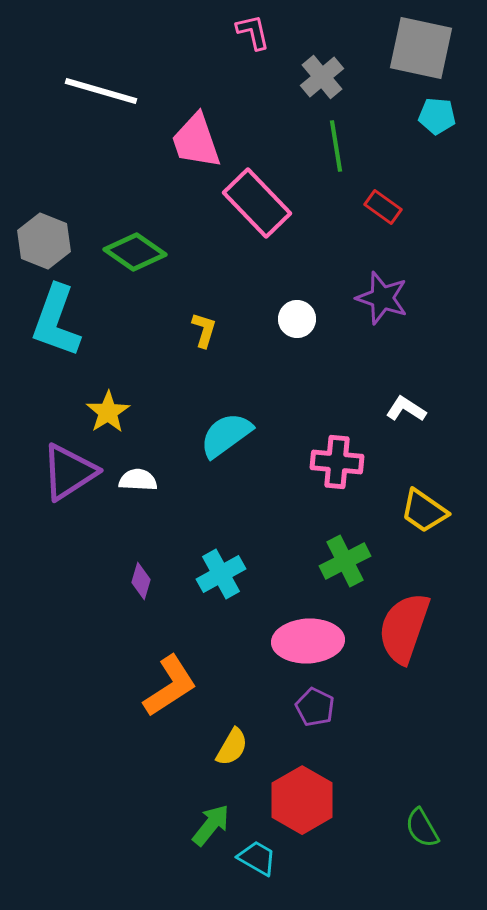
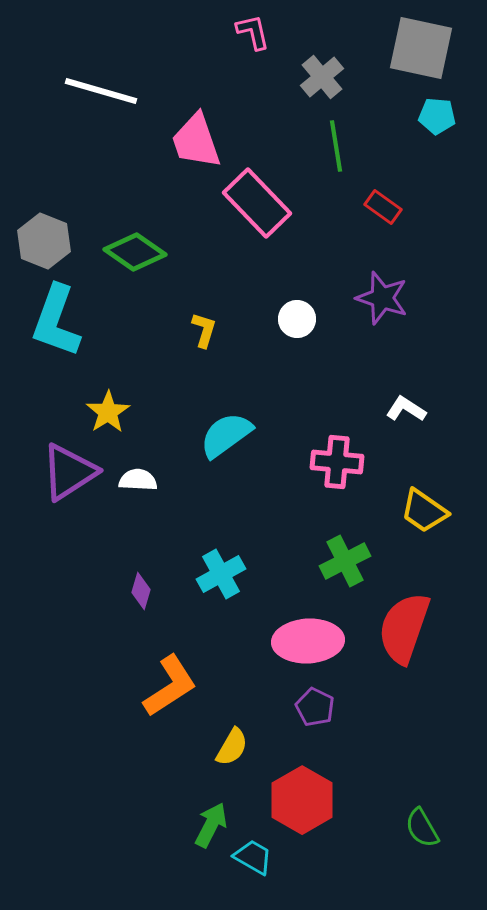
purple diamond: moved 10 px down
green arrow: rotated 12 degrees counterclockwise
cyan trapezoid: moved 4 px left, 1 px up
